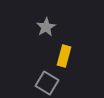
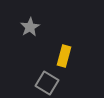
gray star: moved 16 px left
